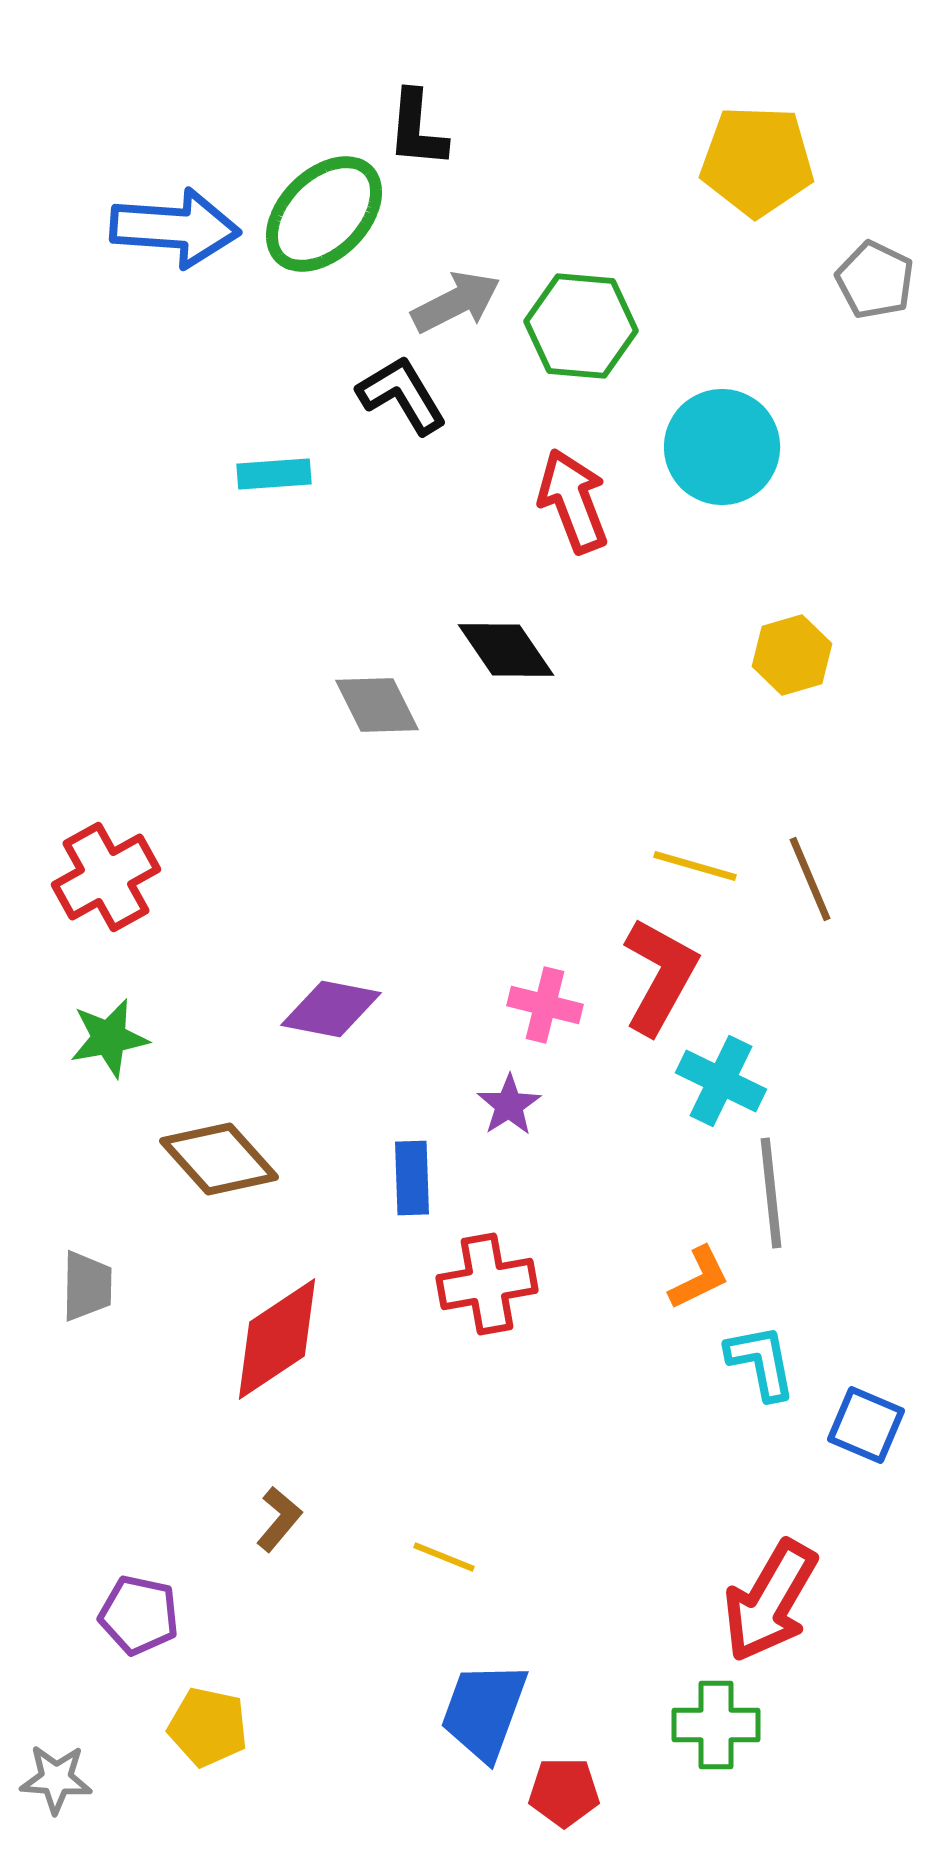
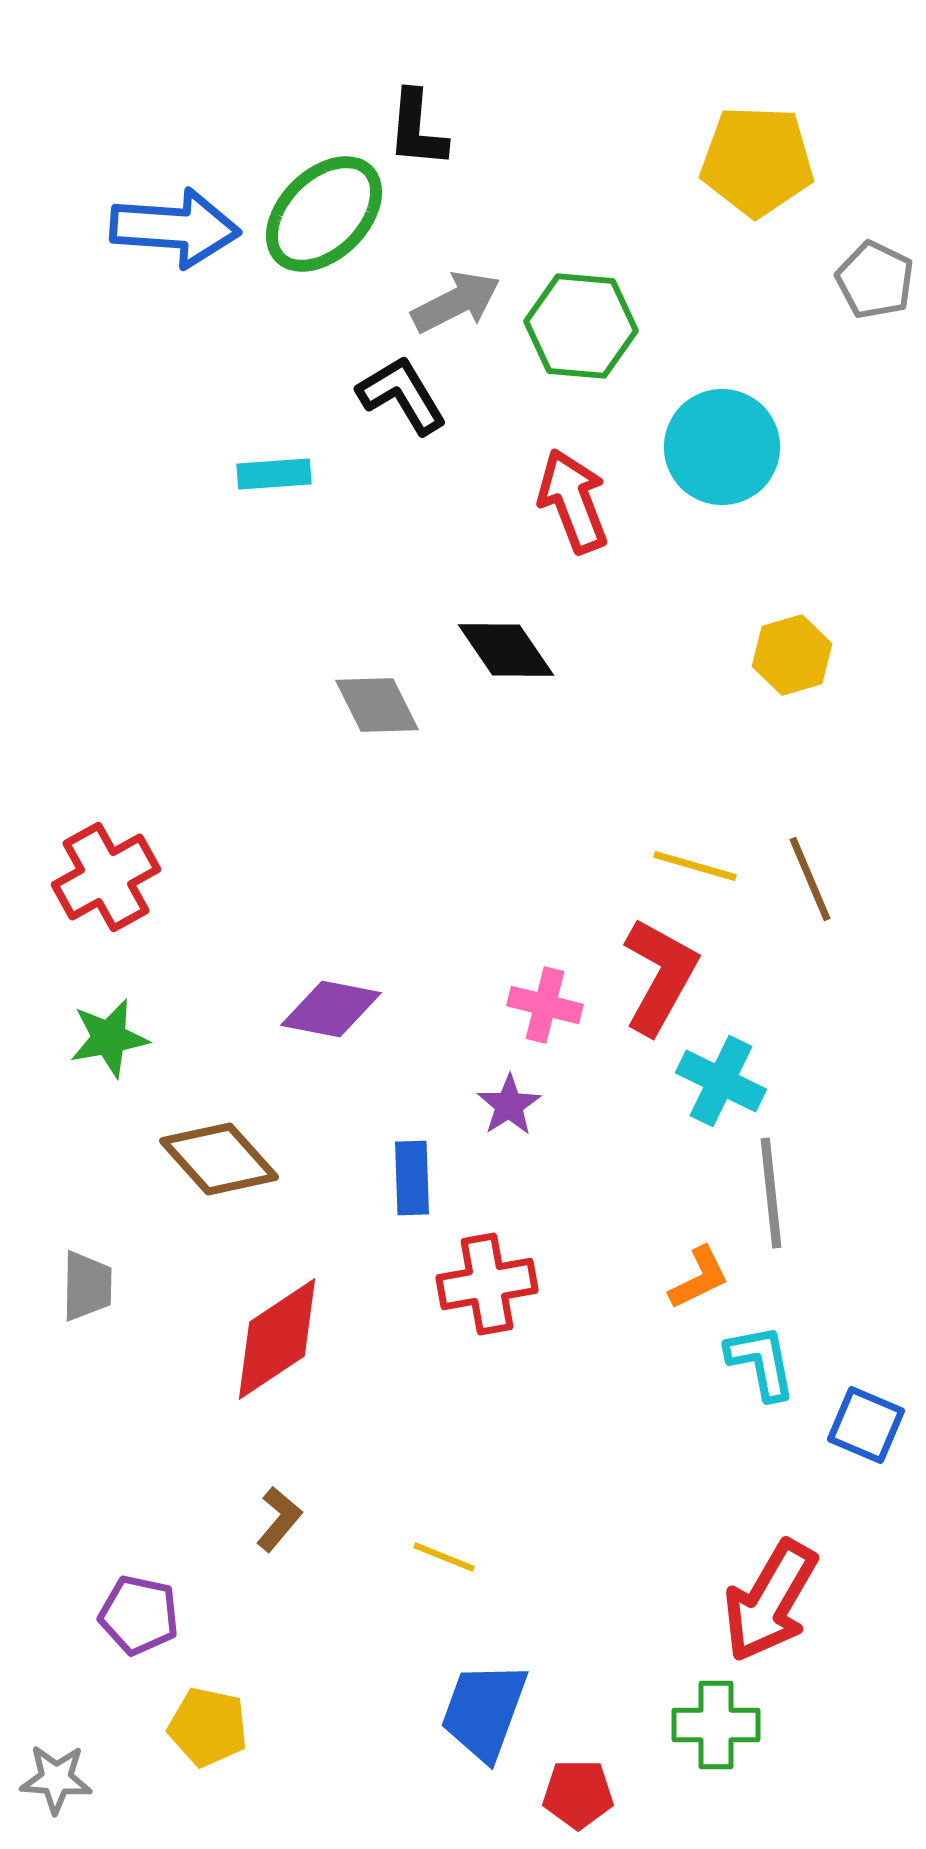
red pentagon at (564, 1792): moved 14 px right, 2 px down
